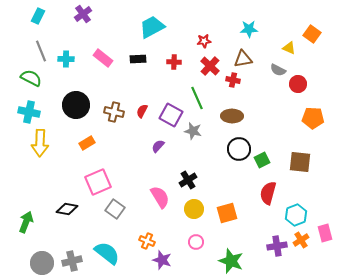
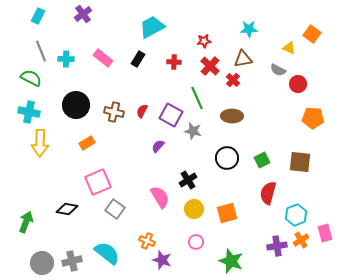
black rectangle at (138, 59): rotated 56 degrees counterclockwise
red cross at (233, 80): rotated 32 degrees clockwise
black circle at (239, 149): moved 12 px left, 9 px down
